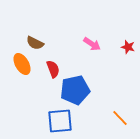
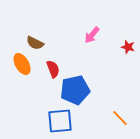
pink arrow: moved 9 px up; rotated 96 degrees clockwise
